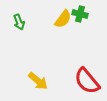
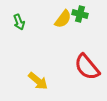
red semicircle: moved 14 px up
